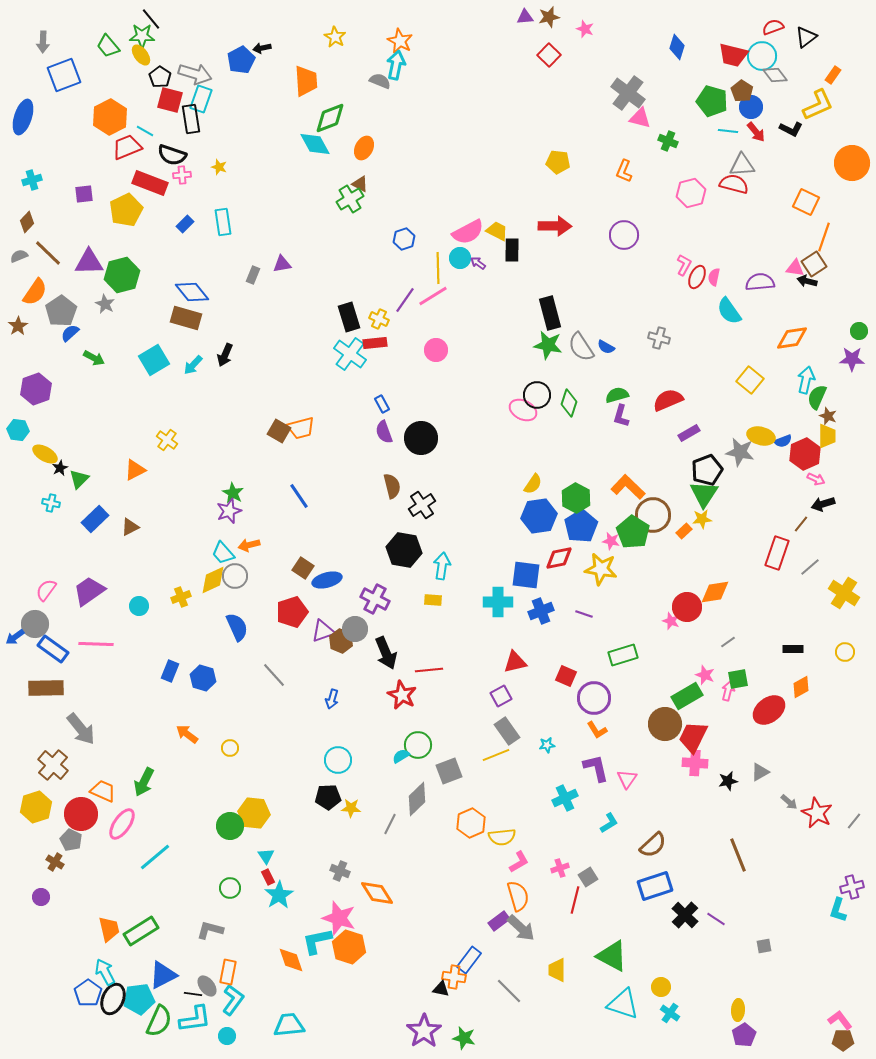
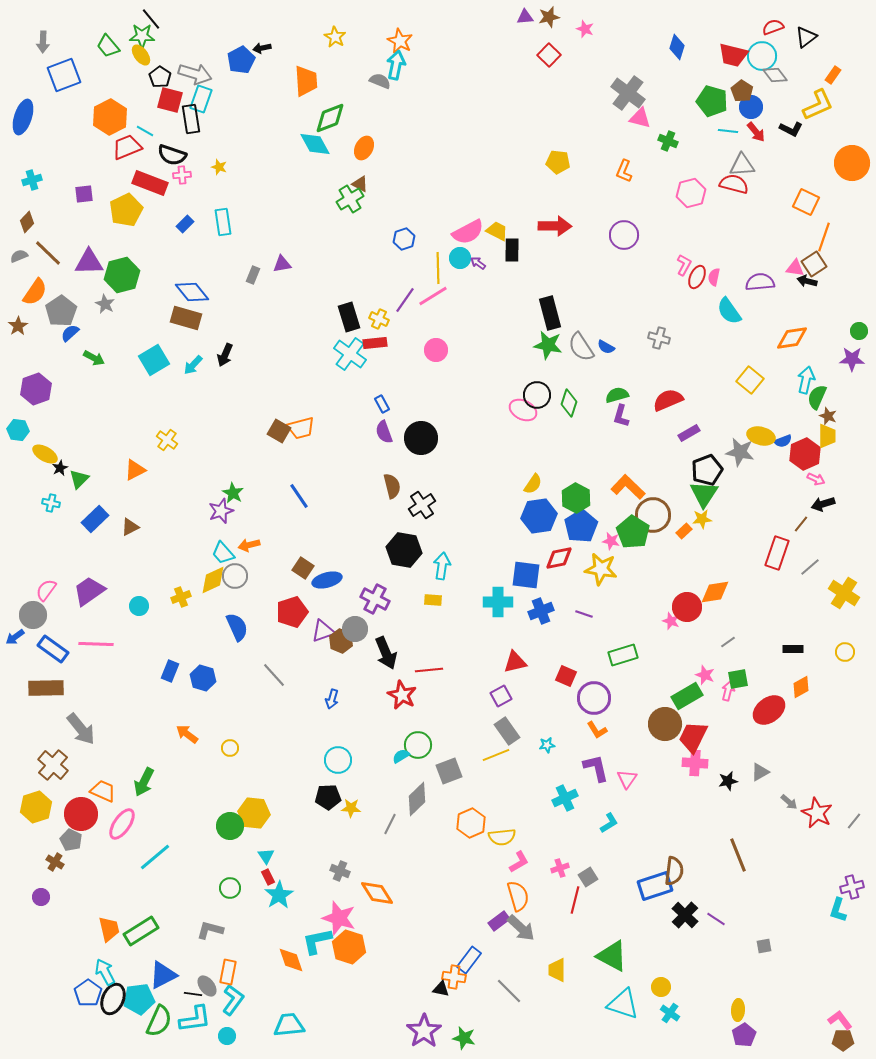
purple star at (229, 511): moved 8 px left
gray circle at (35, 624): moved 2 px left, 9 px up
brown semicircle at (653, 845): moved 21 px right, 26 px down; rotated 40 degrees counterclockwise
